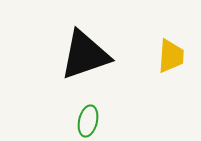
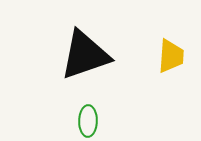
green ellipse: rotated 12 degrees counterclockwise
